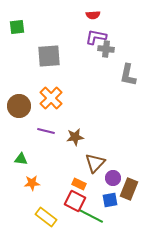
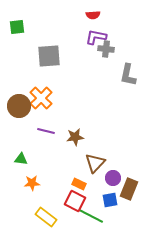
orange cross: moved 10 px left
